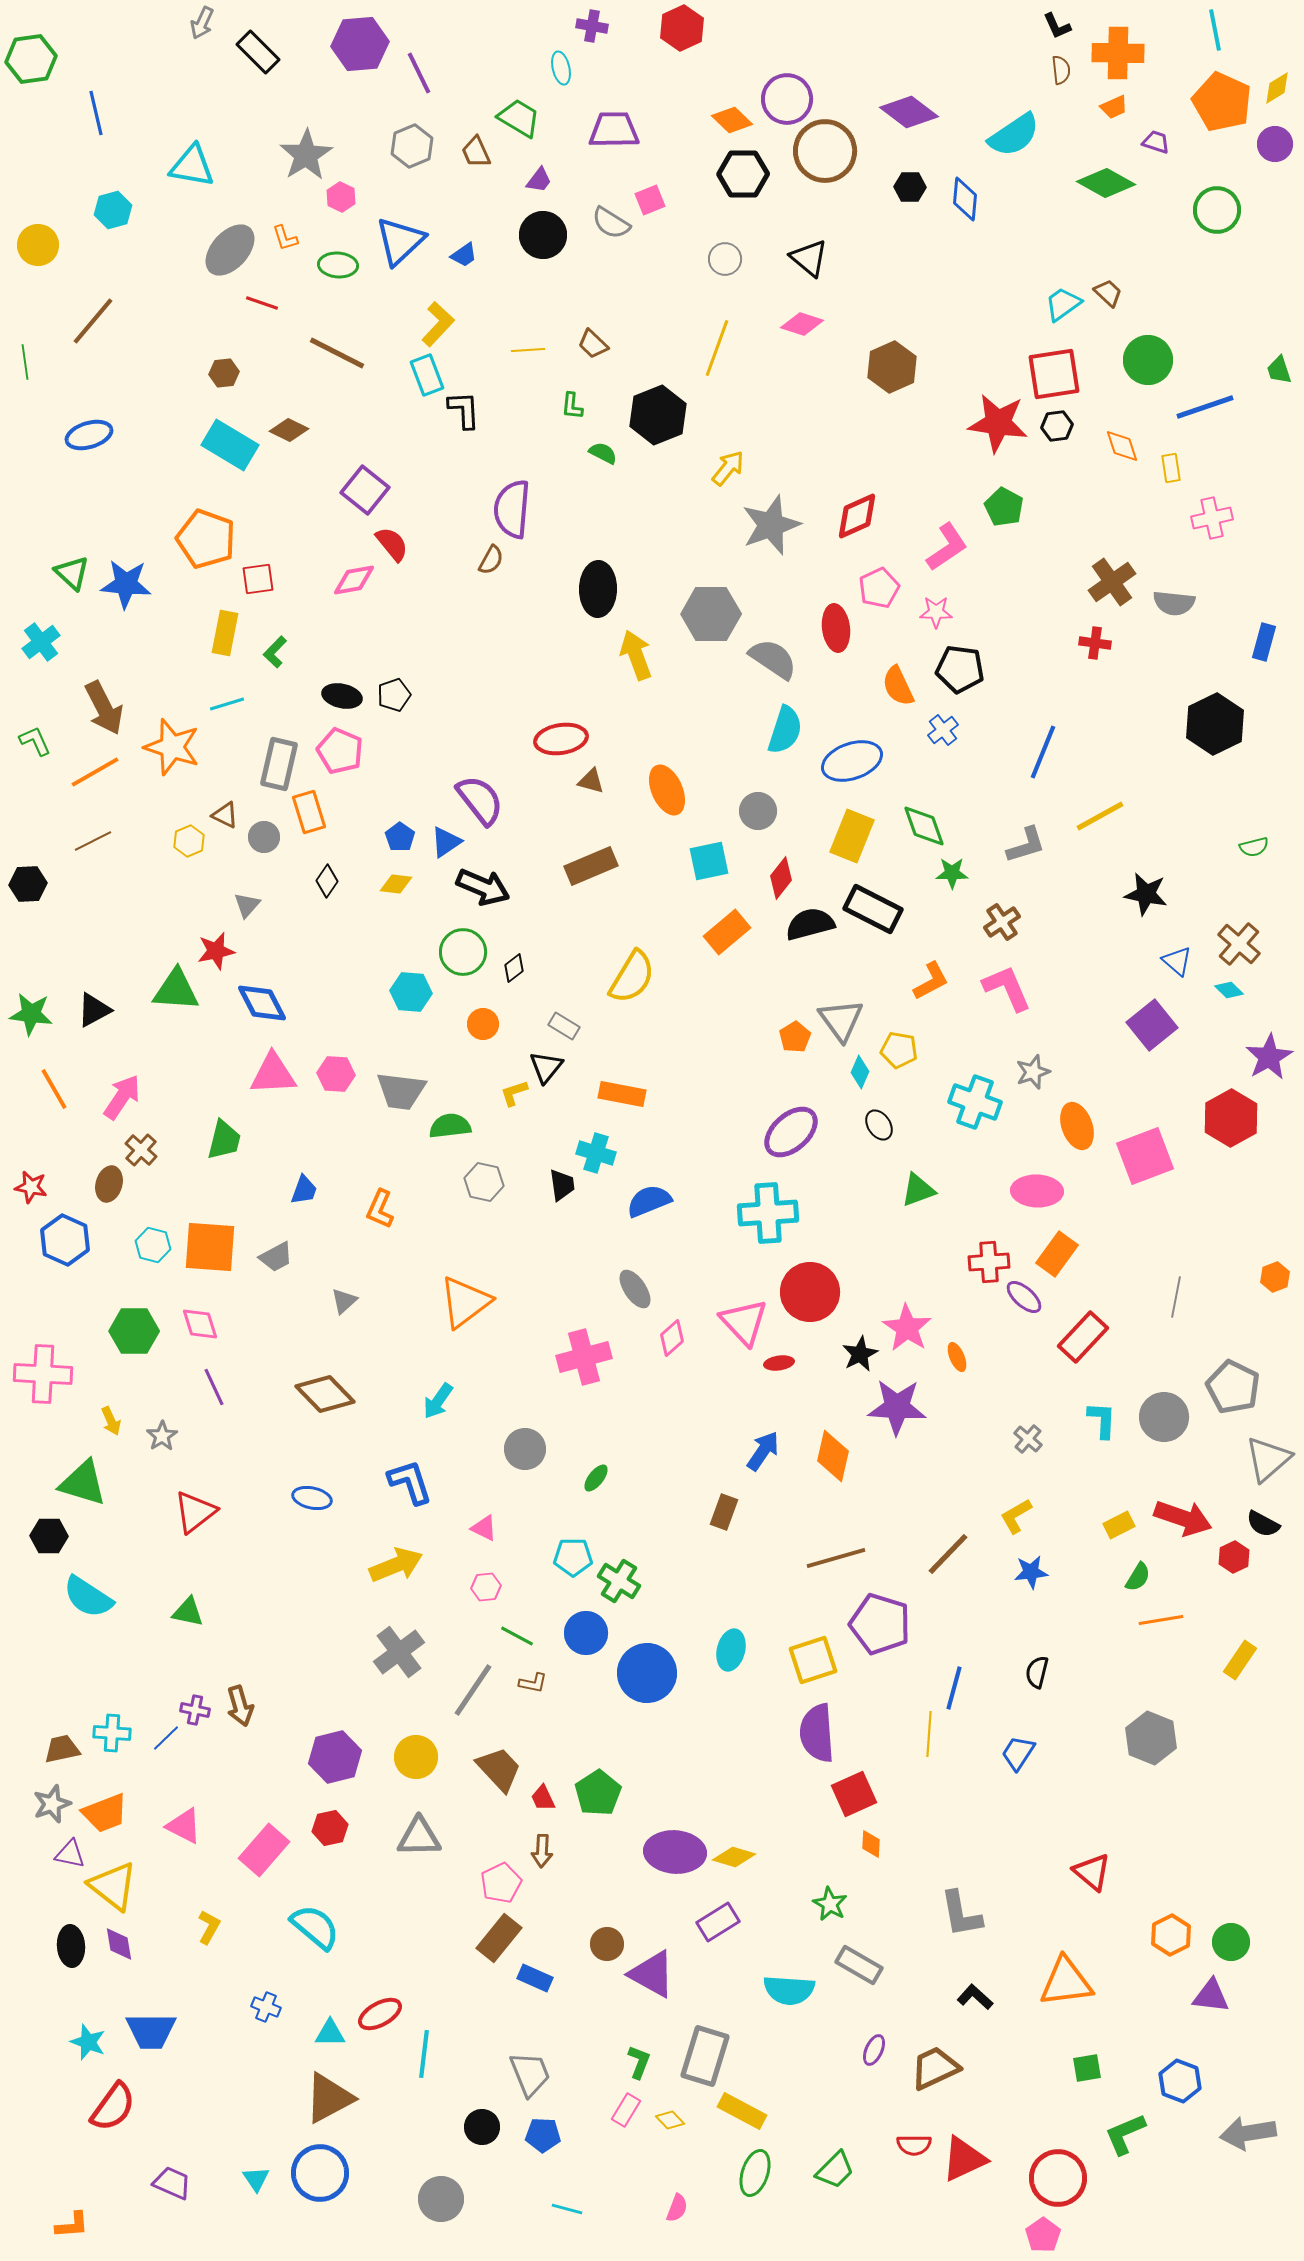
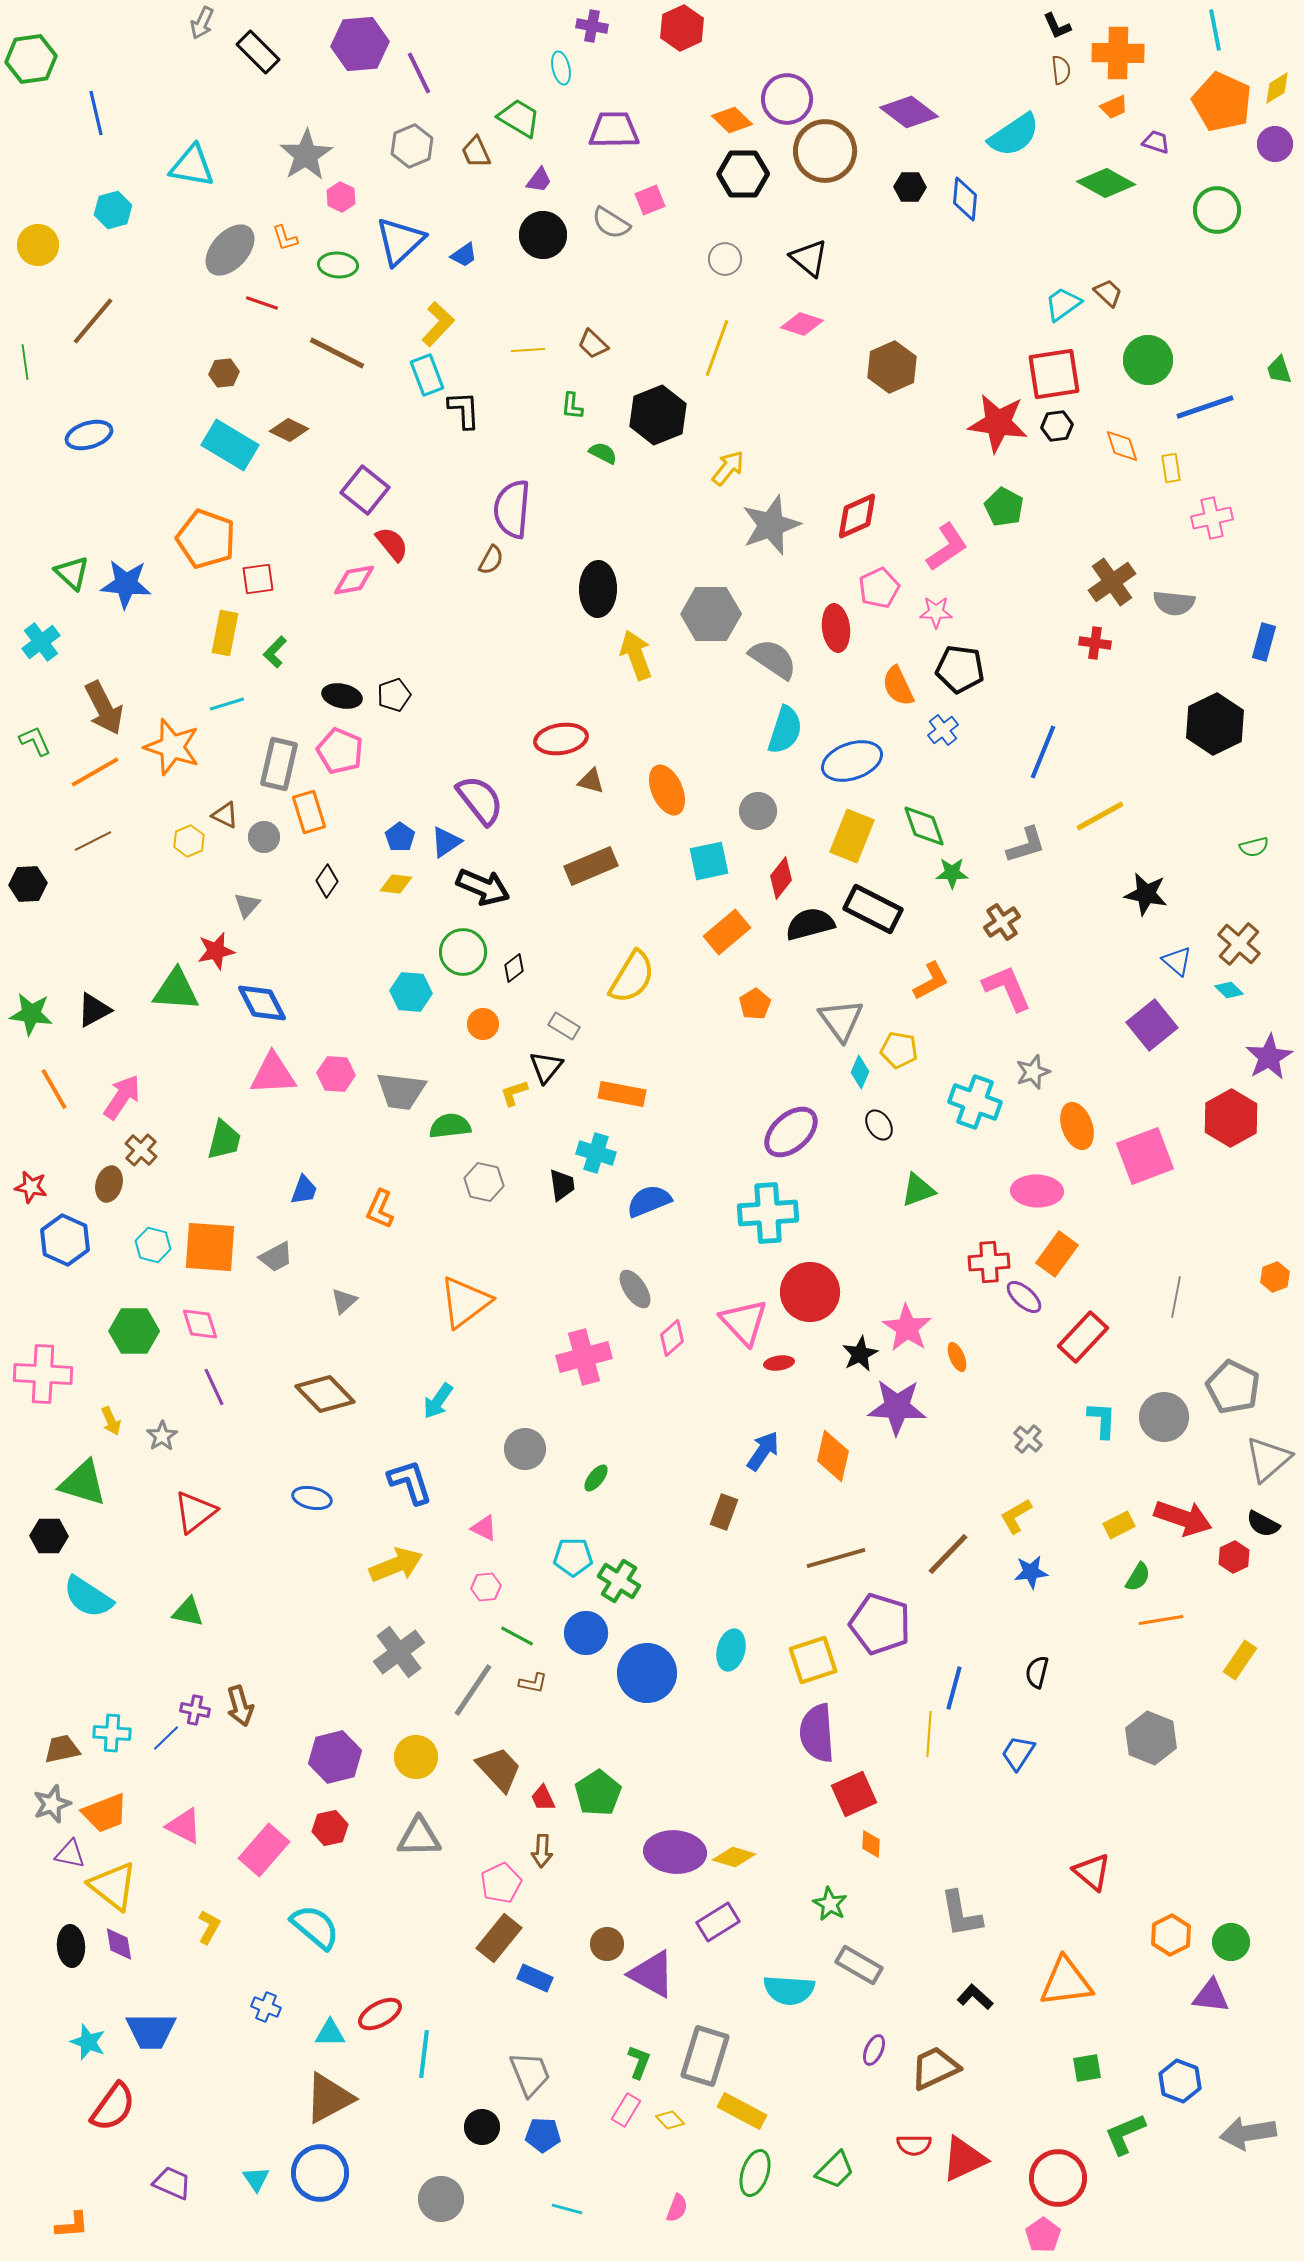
orange pentagon at (795, 1037): moved 40 px left, 33 px up
